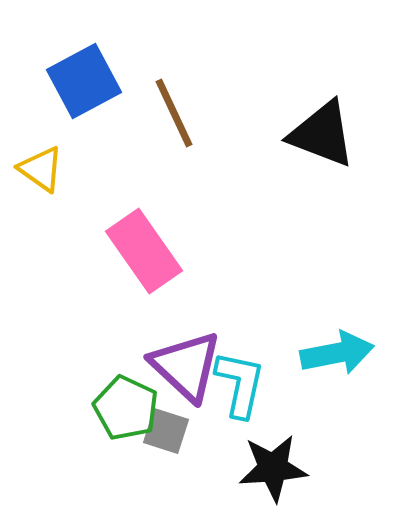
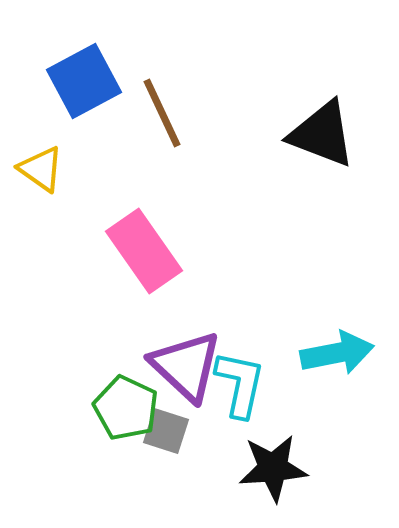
brown line: moved 12 px left
